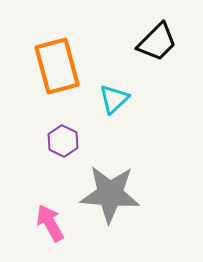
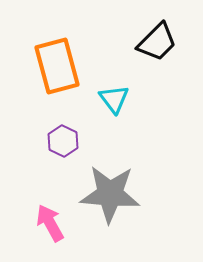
cyan triangle: rotated 24 degrees counterclockwise
